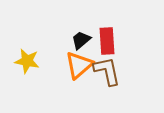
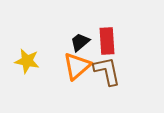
black trapezoid: moved 1 px left, 2 px down
orange triangle: moved 2 px left, 1 px down
